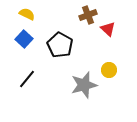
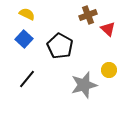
black pentagon: moved 1 px down
